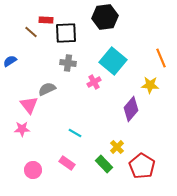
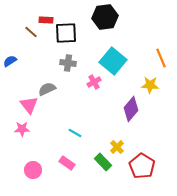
green rectangle: moved 1 px left, 2 px up
